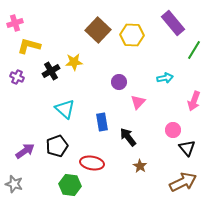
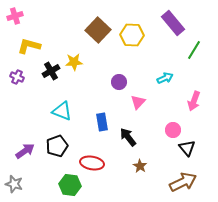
pink cross: moved 7 px up
cyan arrow: rotated 14 degrees counterclockwise
cyan triangle: moved 3 px left, 2 px down; rotated 20 degrees counterclockwise
